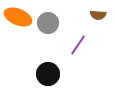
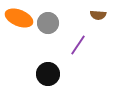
orange ellipse: moved 1 px right, 1 px down
